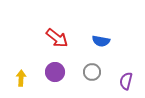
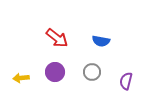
yellow arrow: rotated 98 degrees counterclockwise
